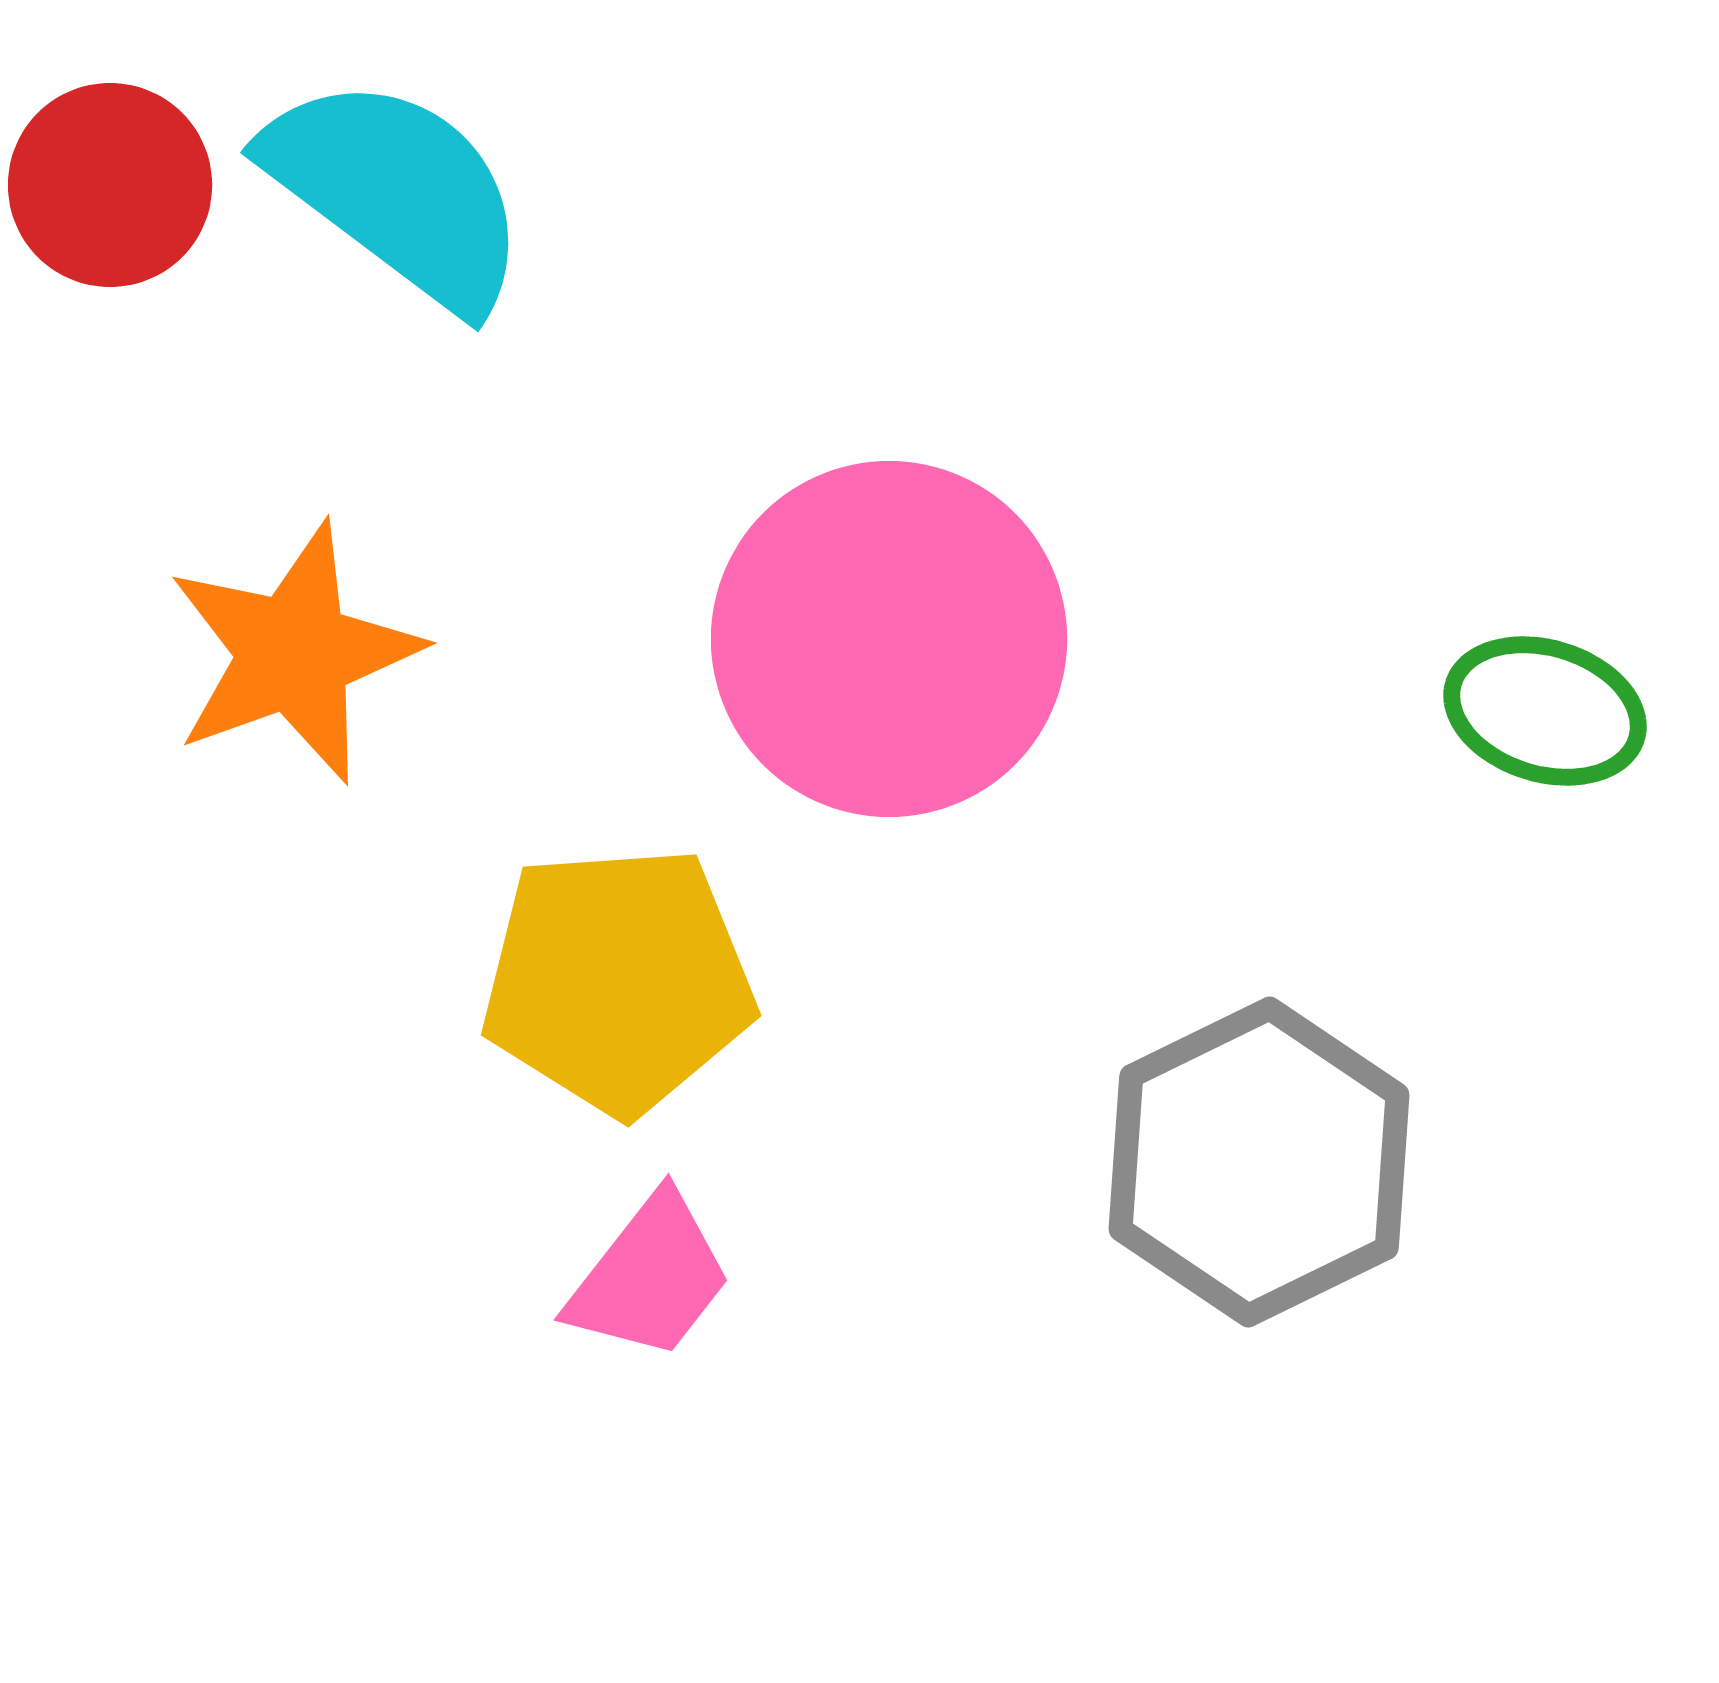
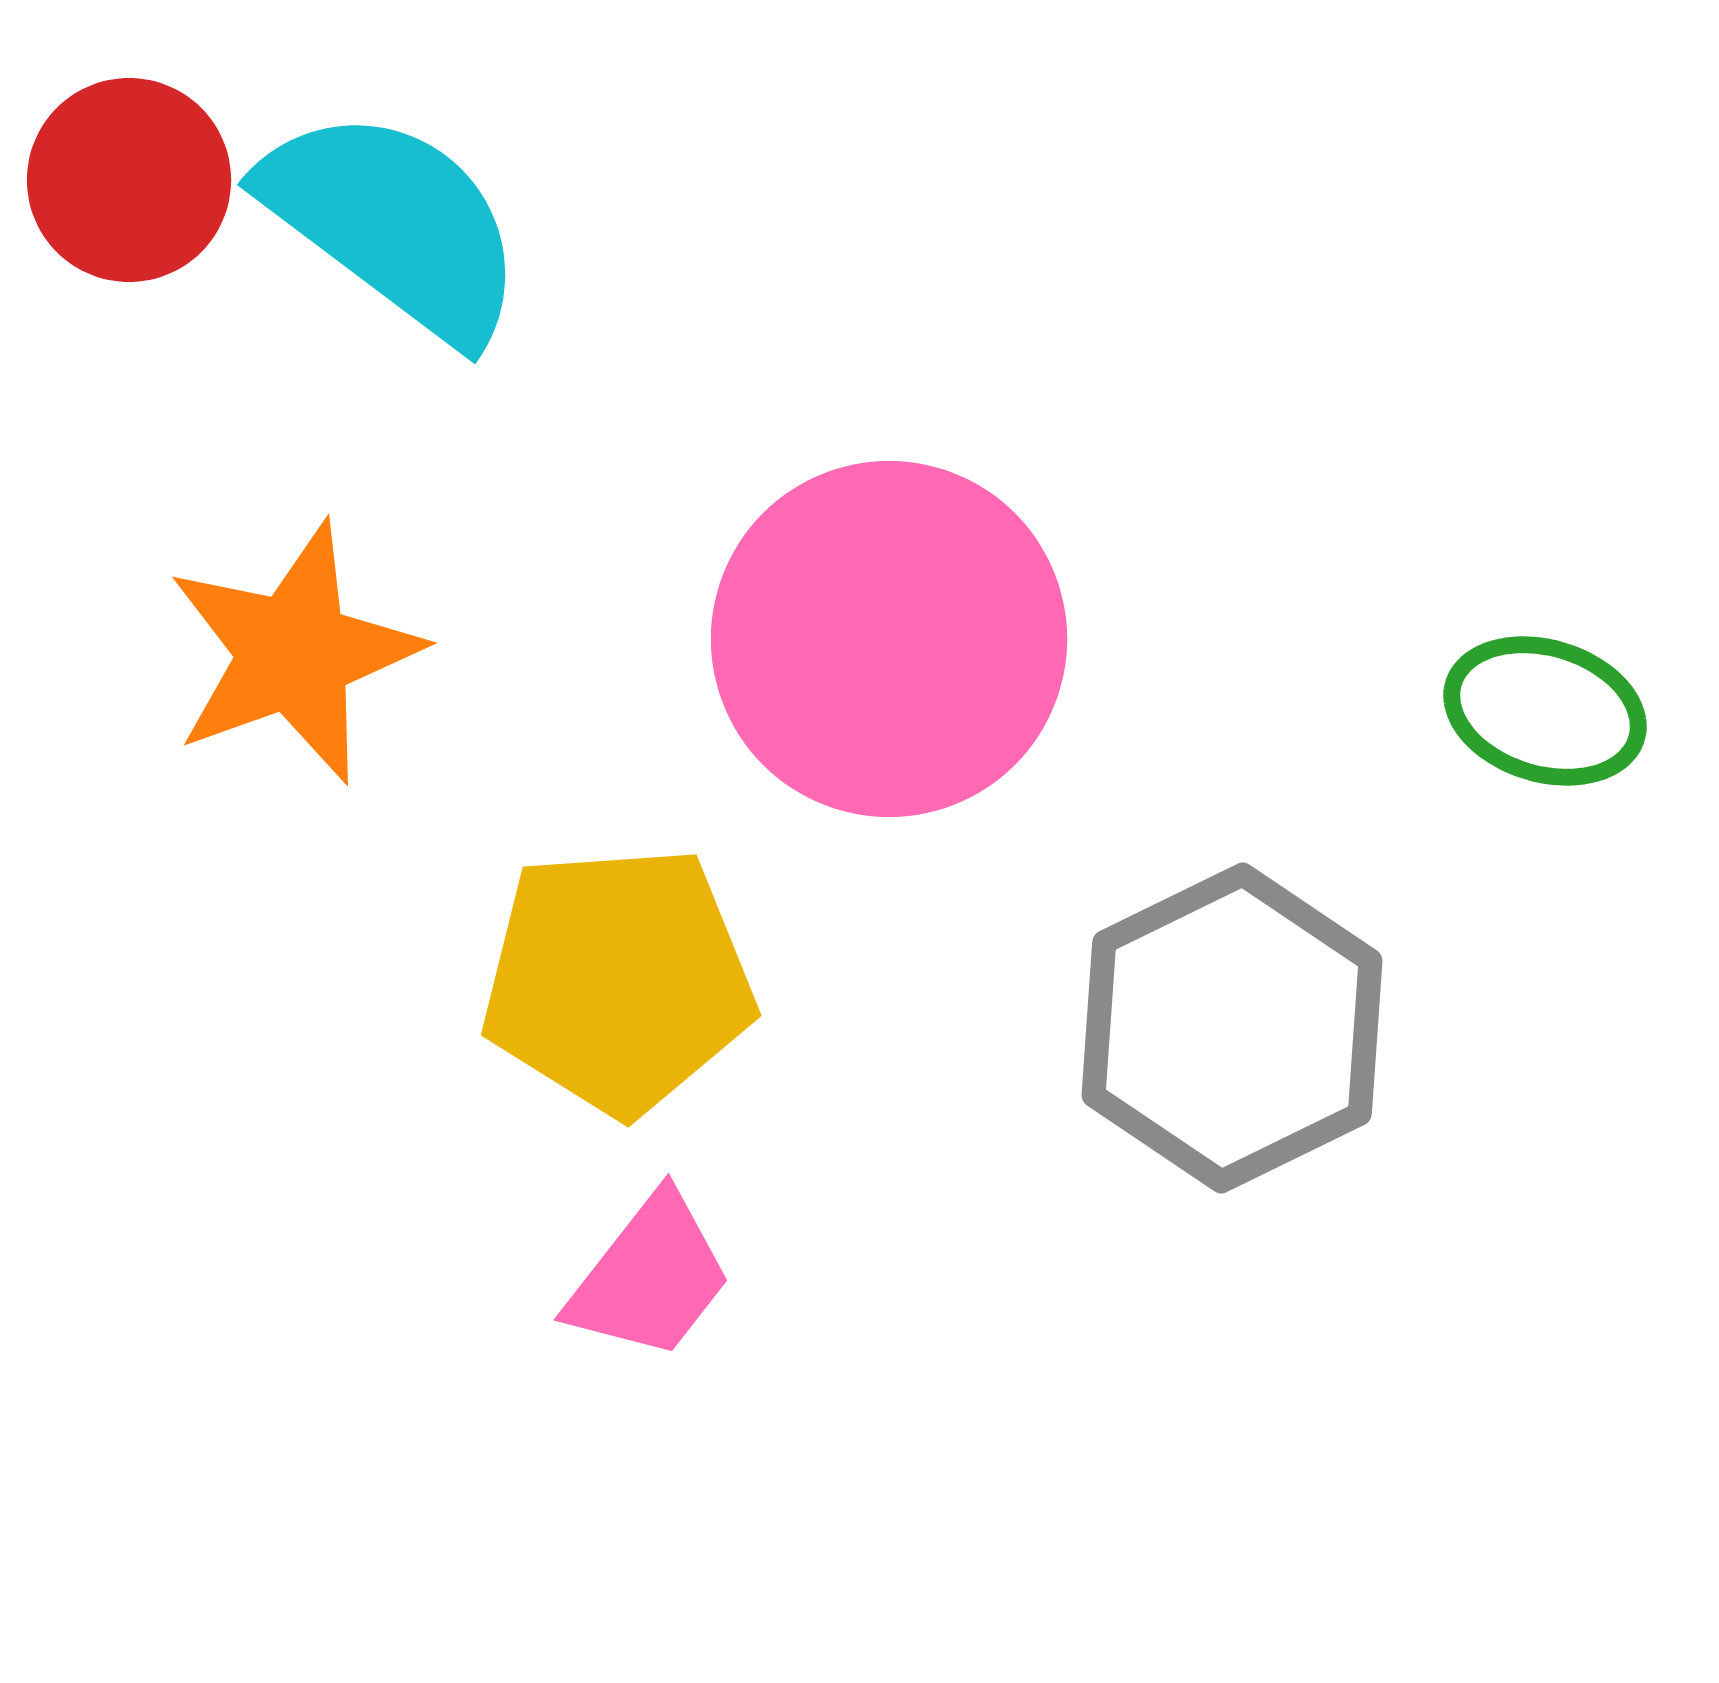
red circle: moved 19 px right, 5 px up
cyan semicircle: moved 3 px left, 32 px down
gray hexagon: moved 27 px left, 134 px up
